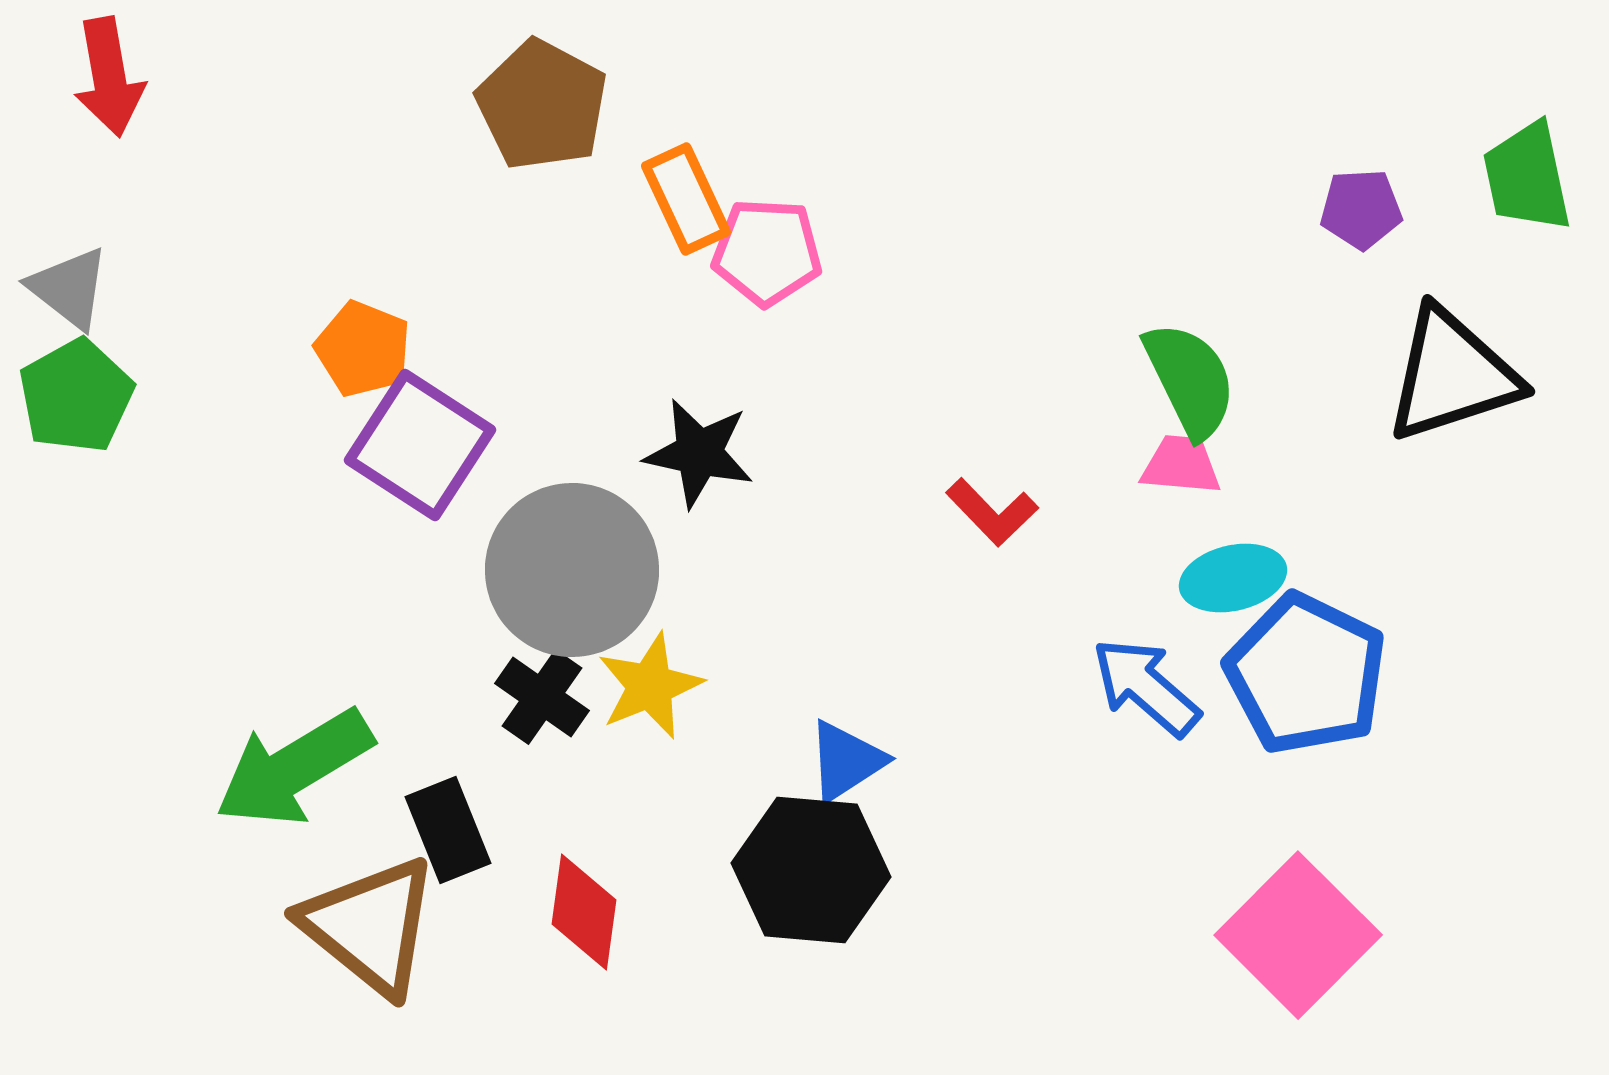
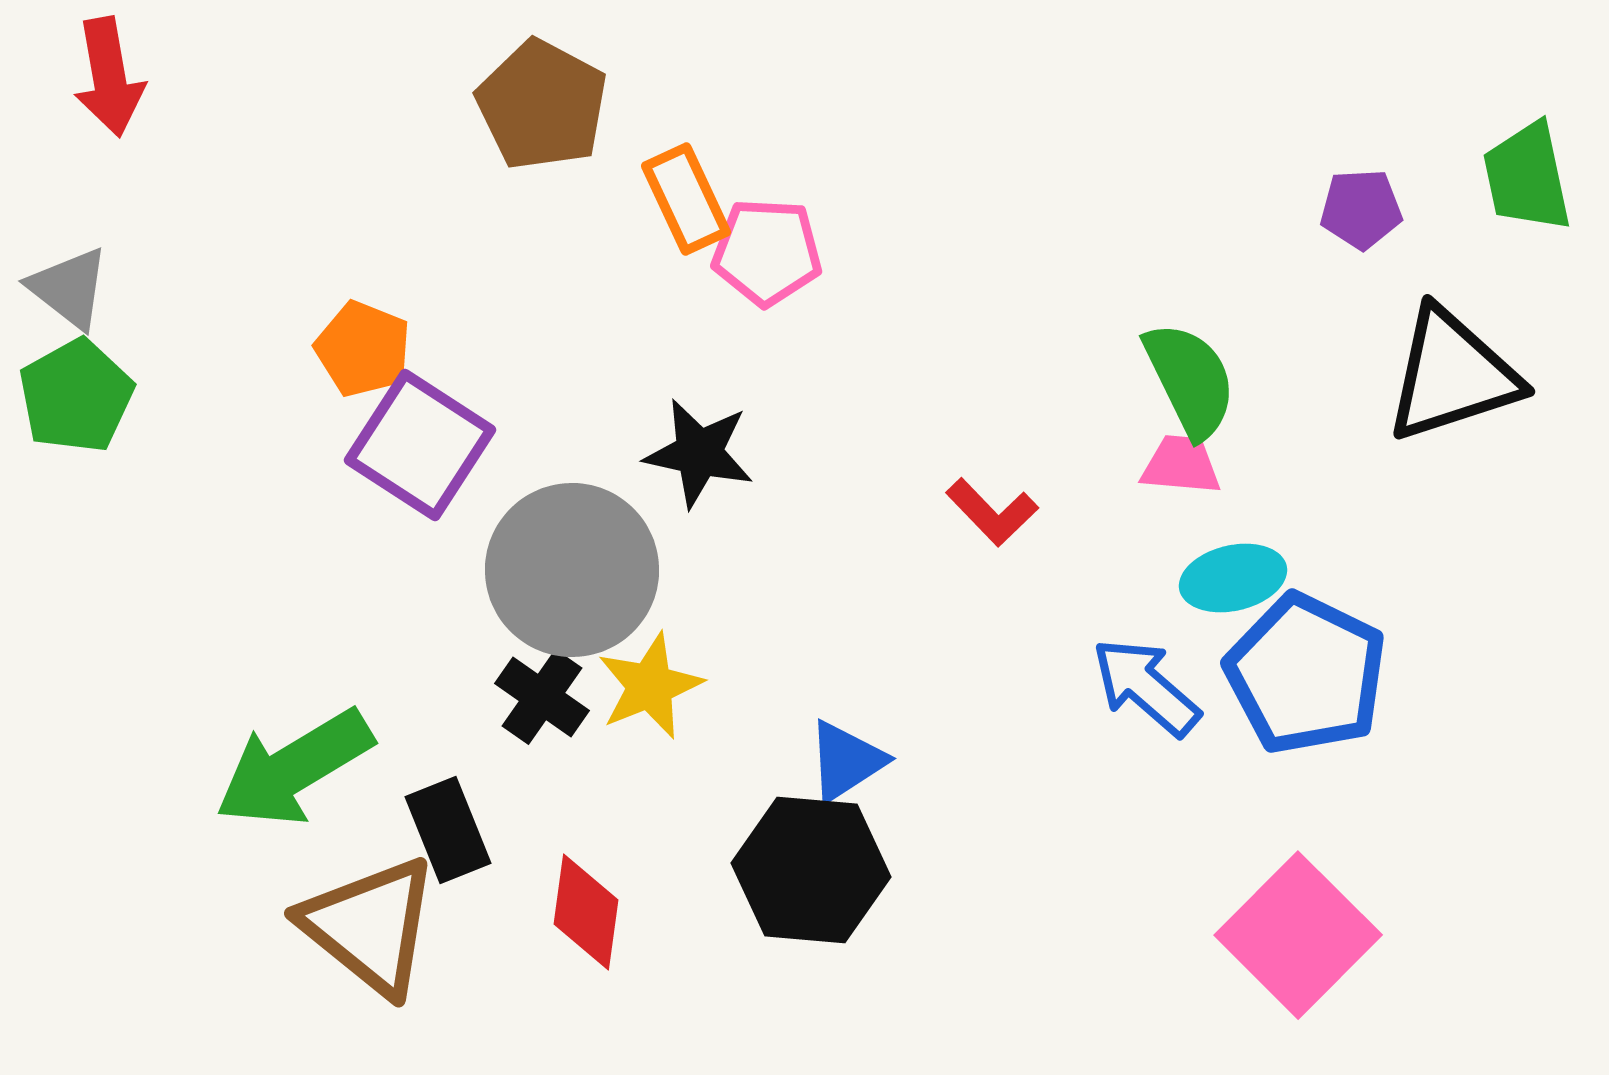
red diamond: moved 2 px right
